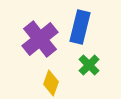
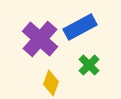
blue rectangle: rotated 48 degrees clockwise
purple cross: rotated 9 degrees counterclockwise
